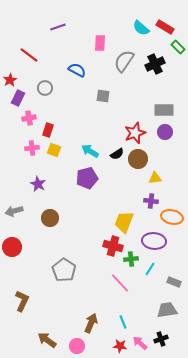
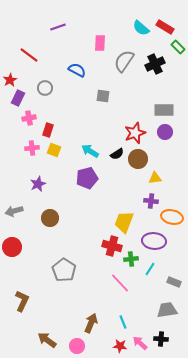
purple star at (38, 184): rotated 21 degrees clockwise
red cross at (113, 246): moved 1 px left
black cross at (161, 339): rotated 24 degrees clockwise
